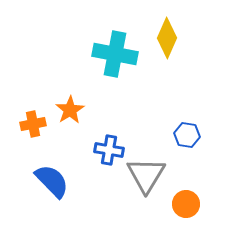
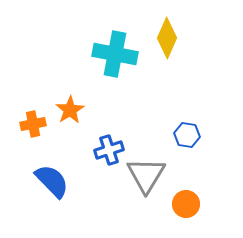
blue cross: rotated 28 degrees counterclockwise
